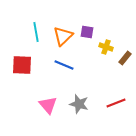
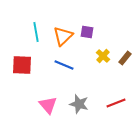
yellow cross: moved 3 px left, 9 px down; rotated 24 degrees clockwise
